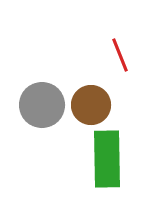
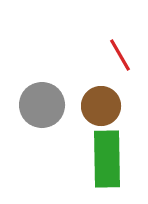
red line: rotated 8 degrees counterclockwise
brown circle: moved 10 px right, 1 px down
